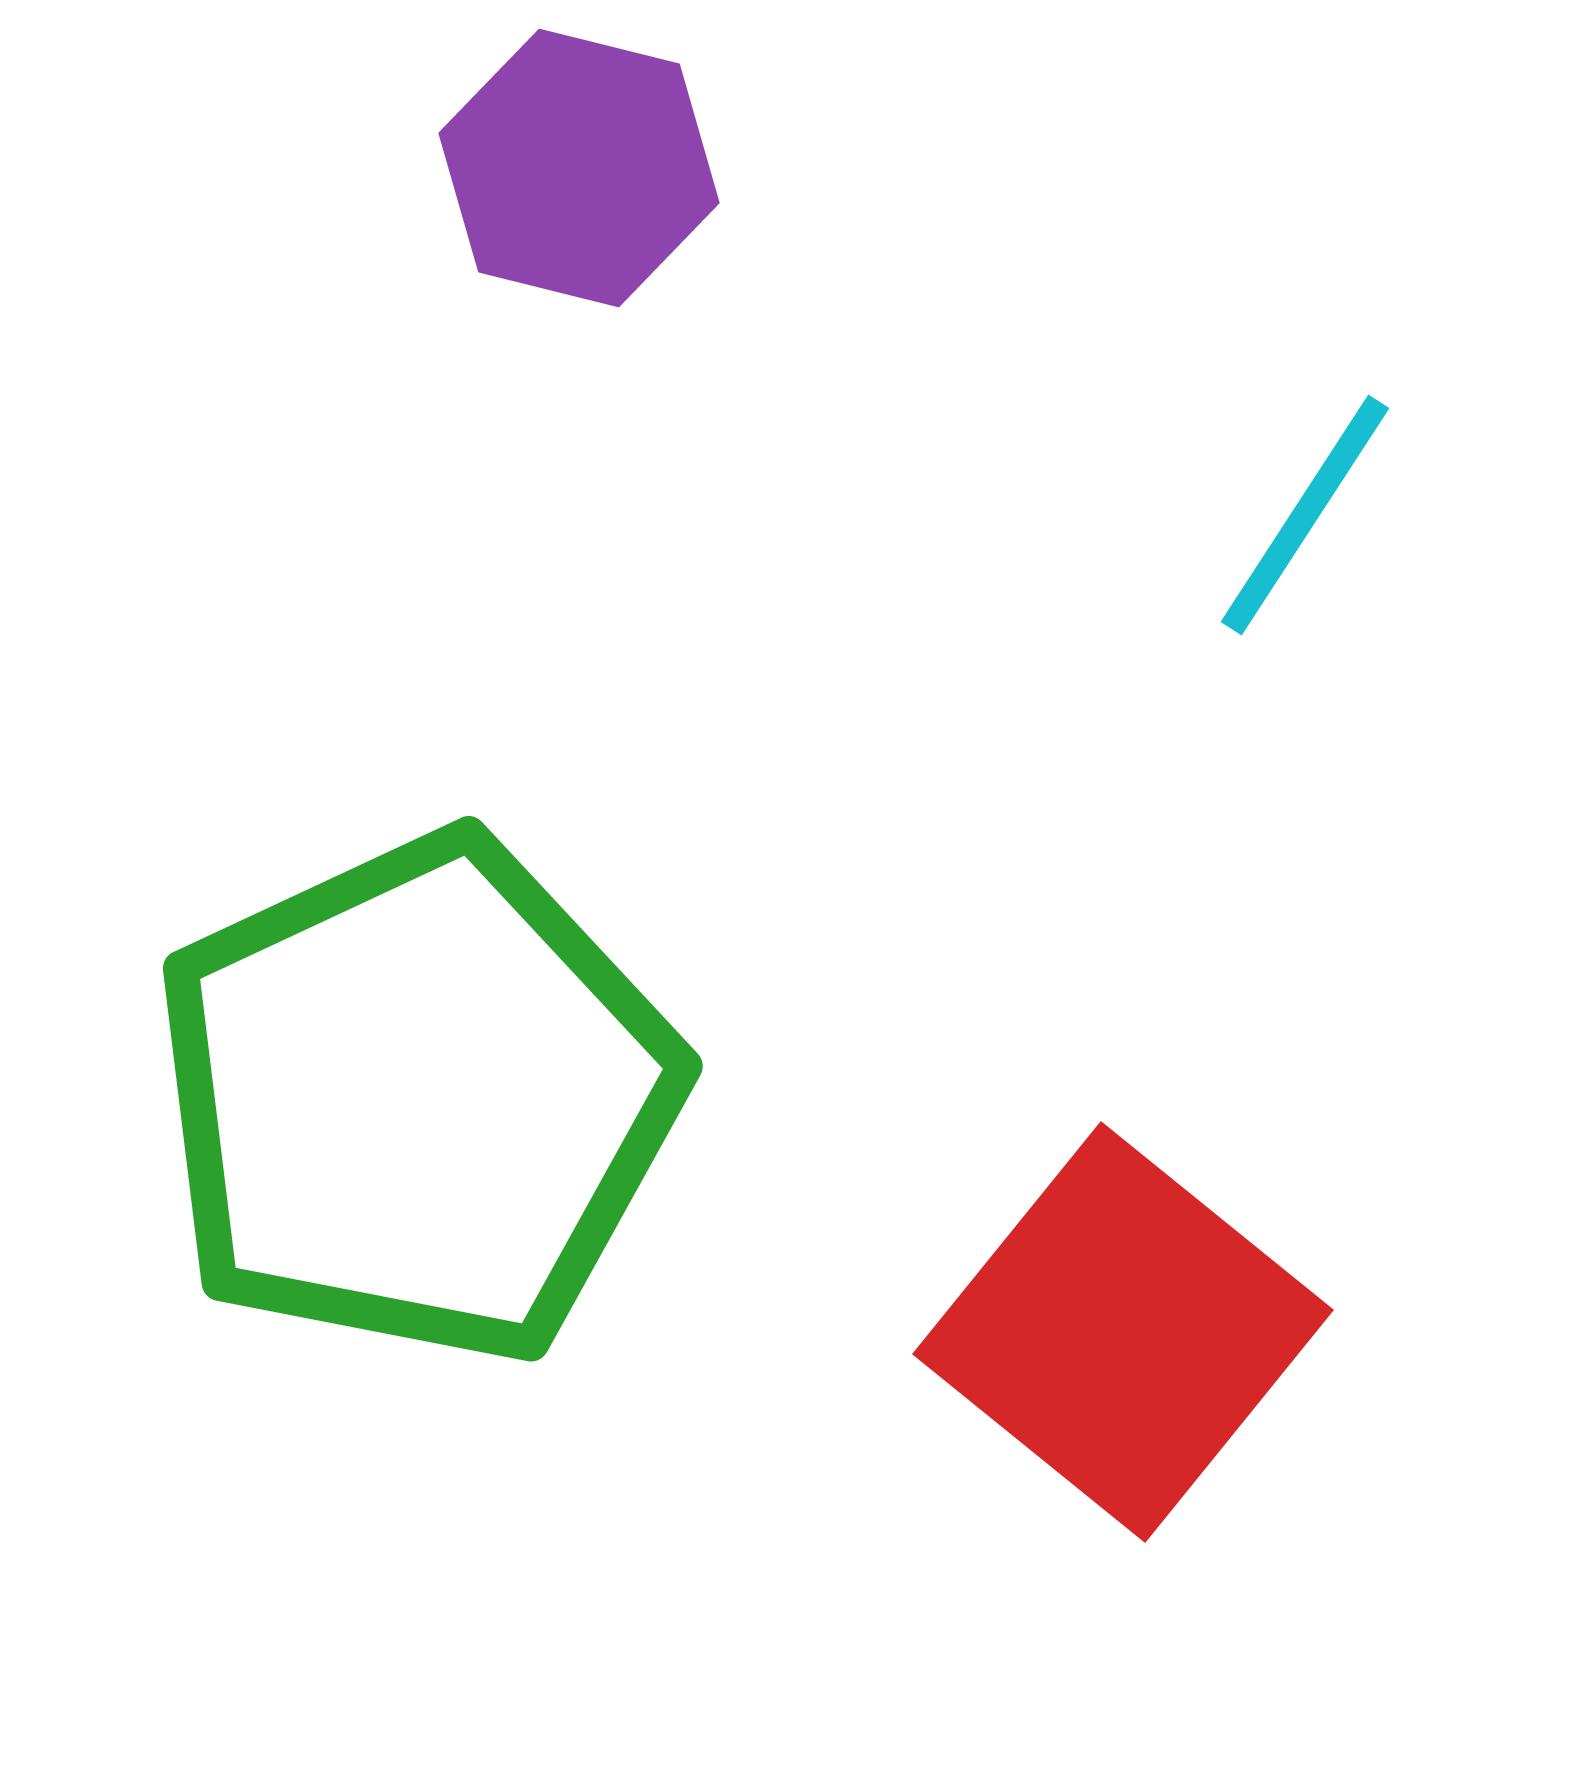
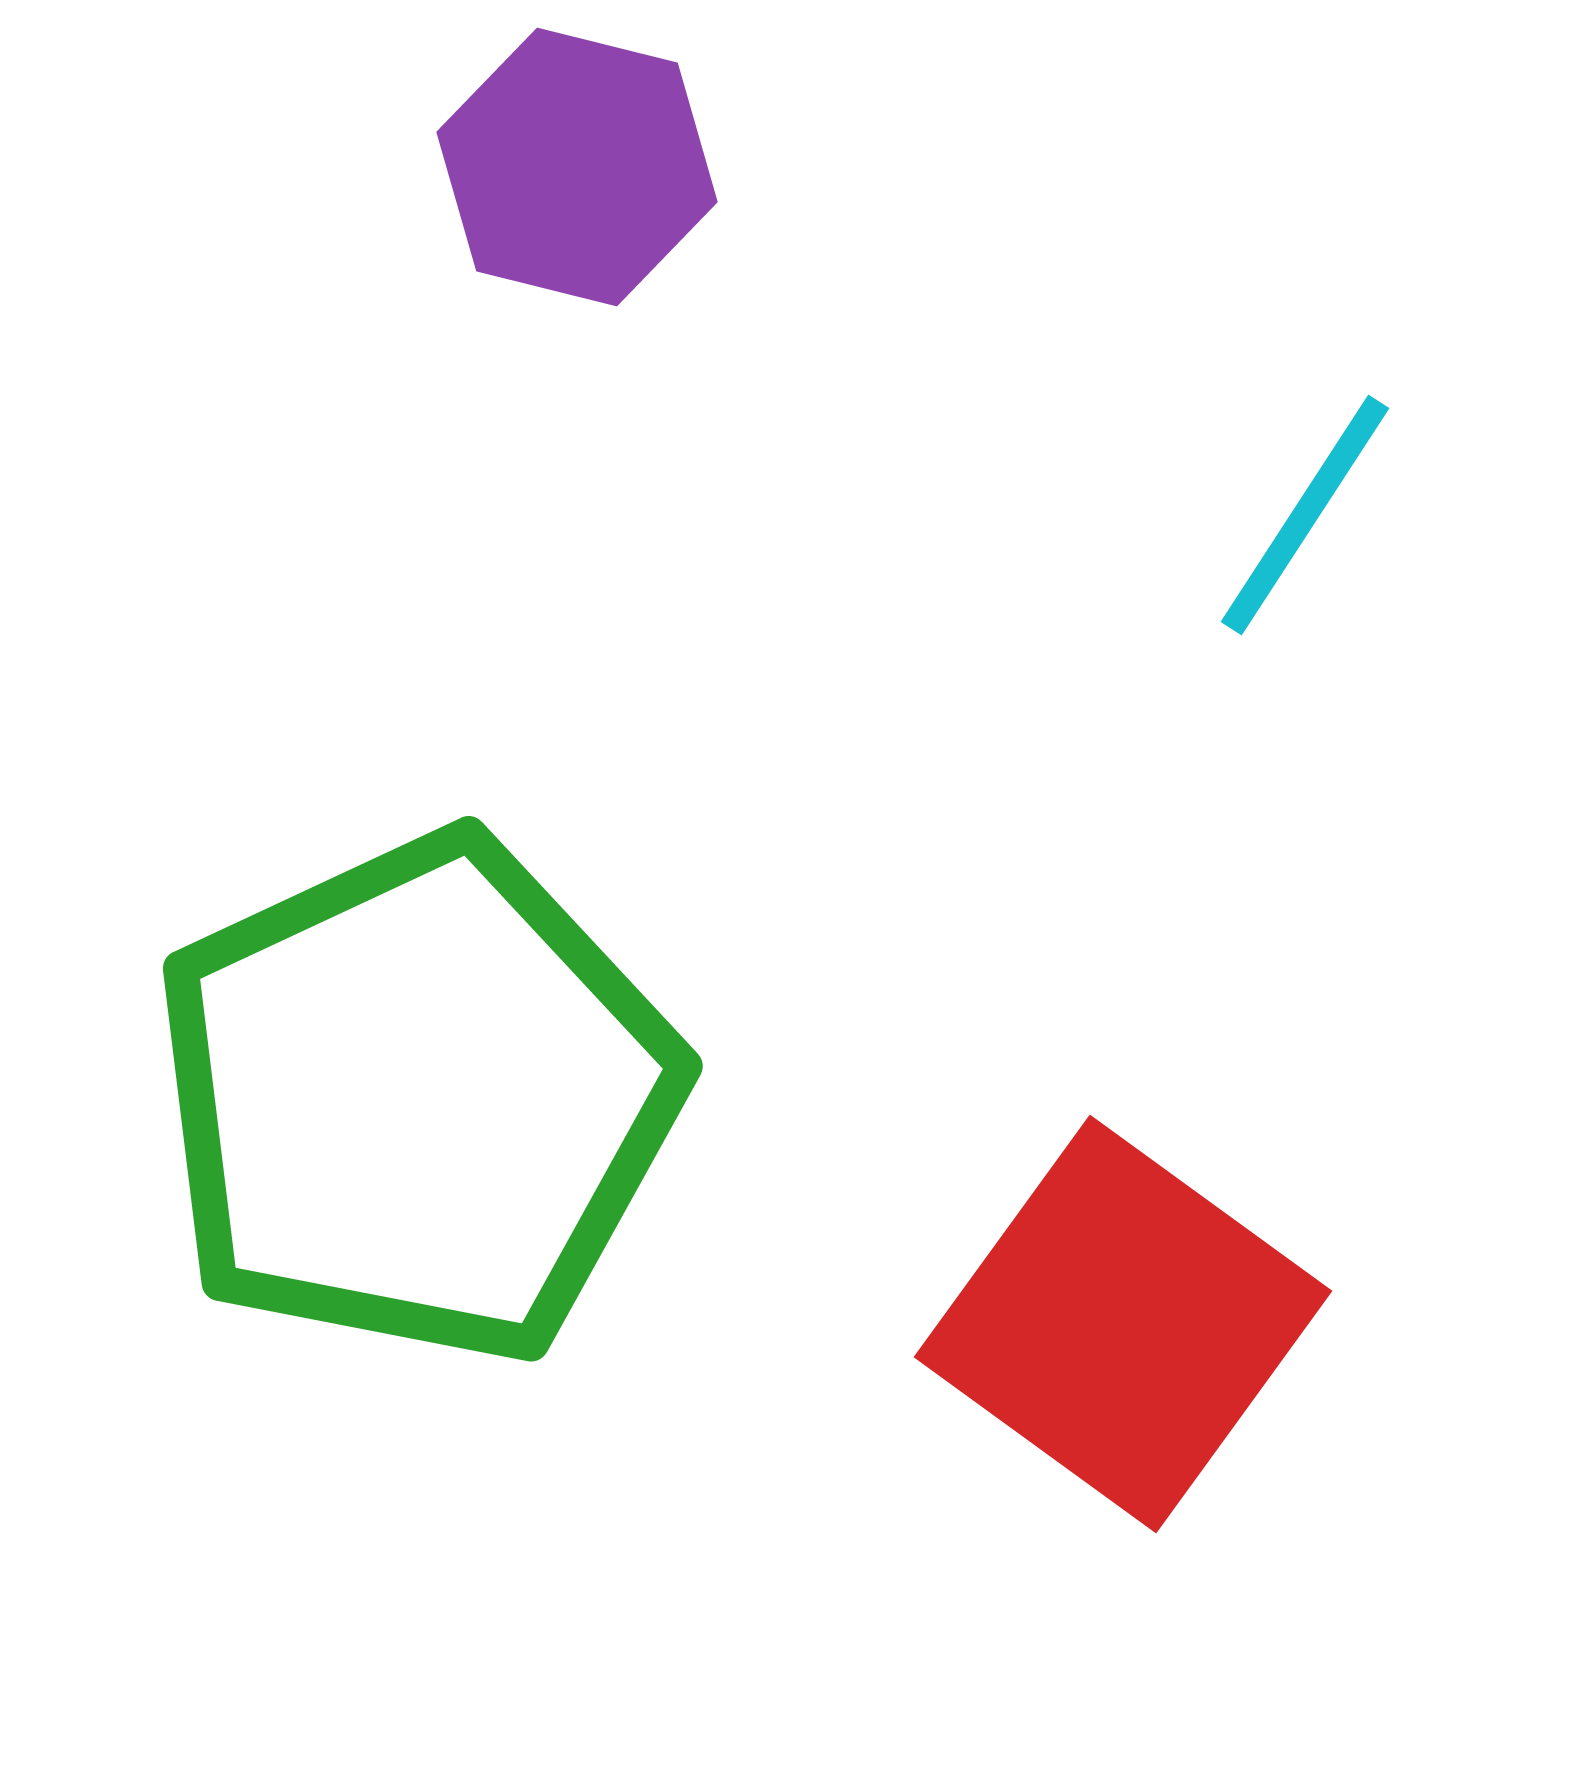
purple hexagon: moved 2 px left, 1 px up
red square: moved 8 px up; rotated 3 degrees counterclockwise
